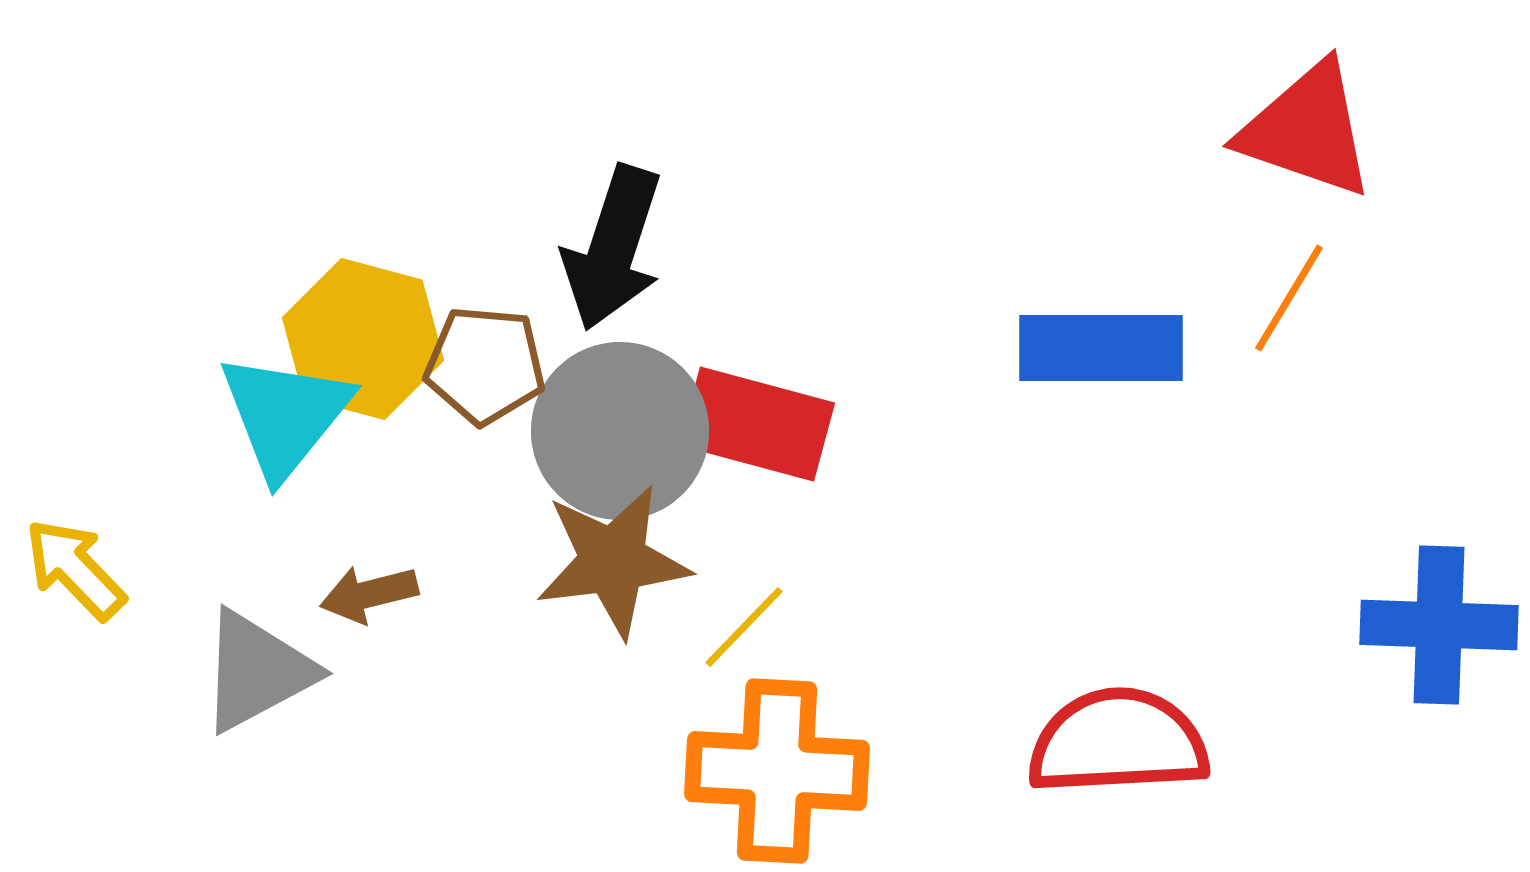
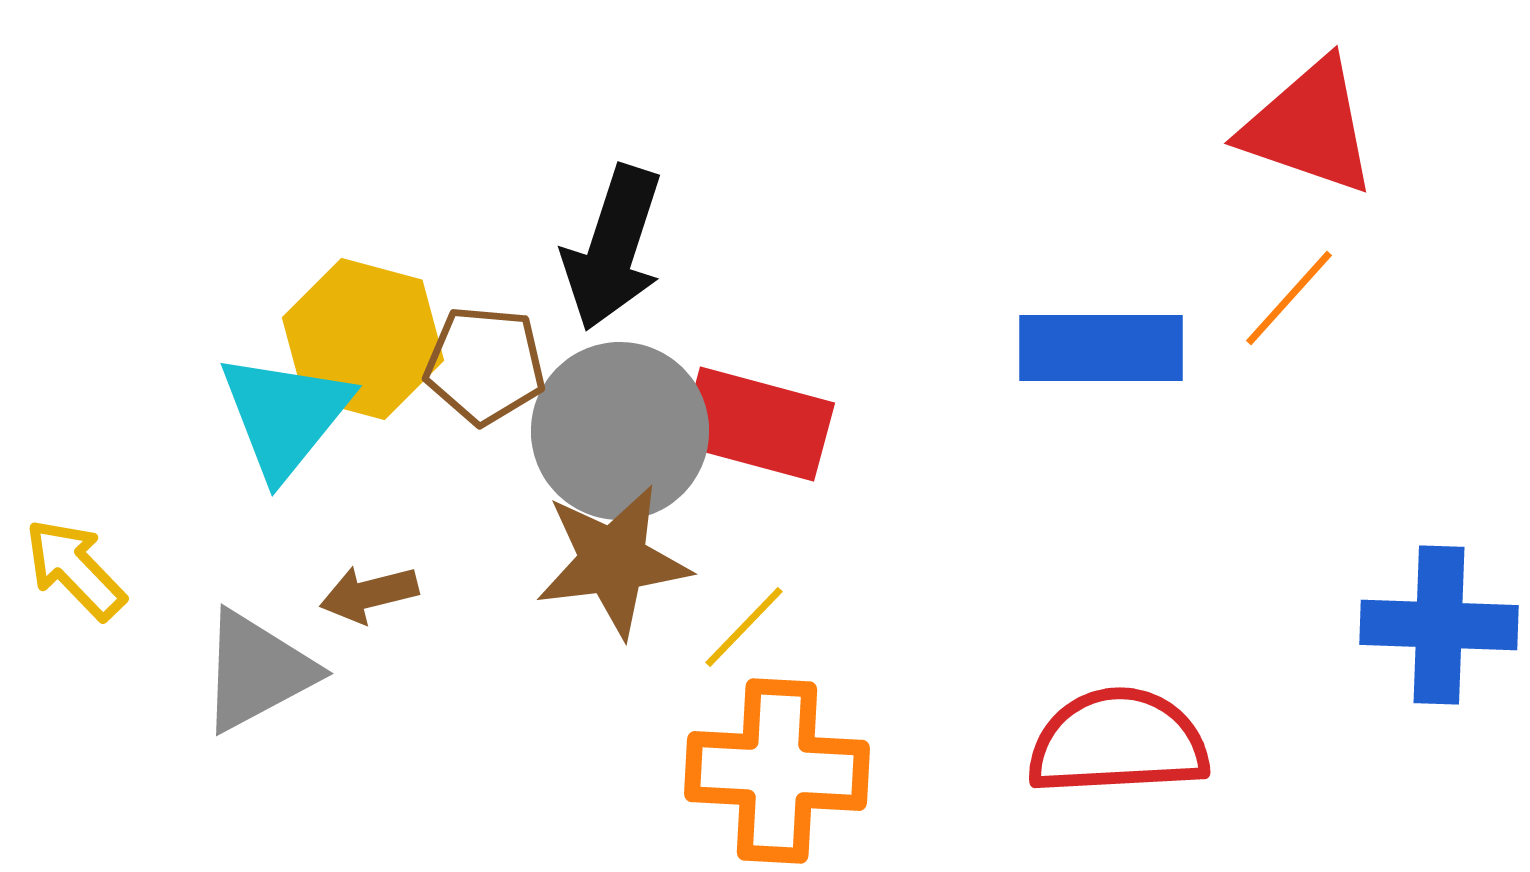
red triangle: moved 2 px right, 3 px up
orange line: rotated 11 degrees clockwise
